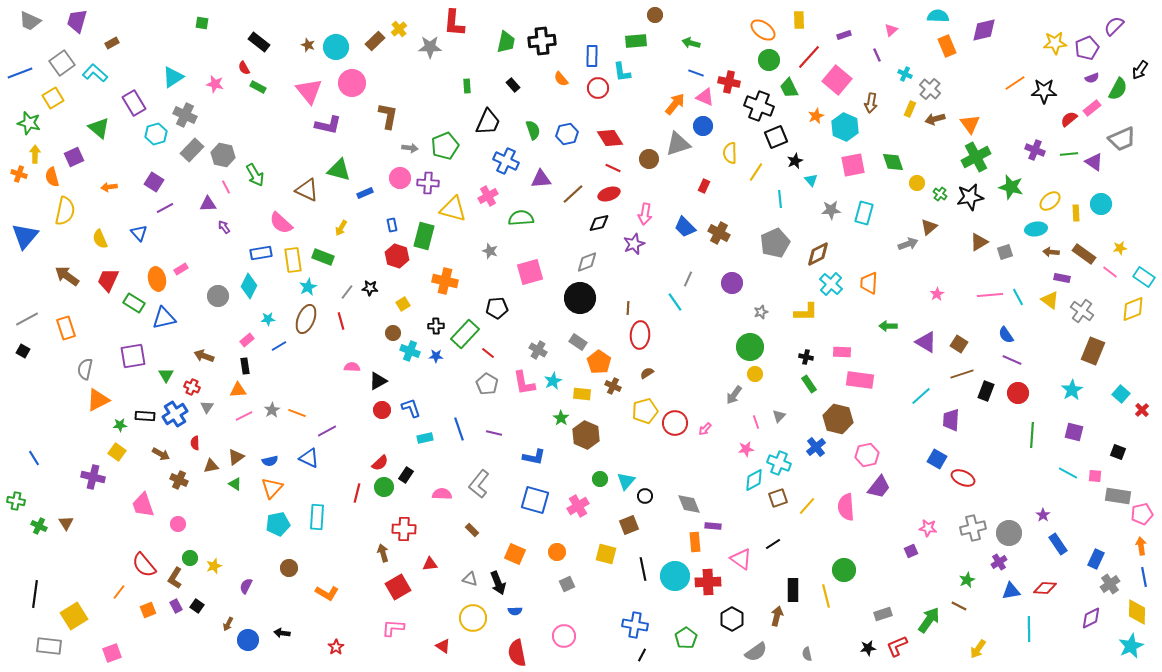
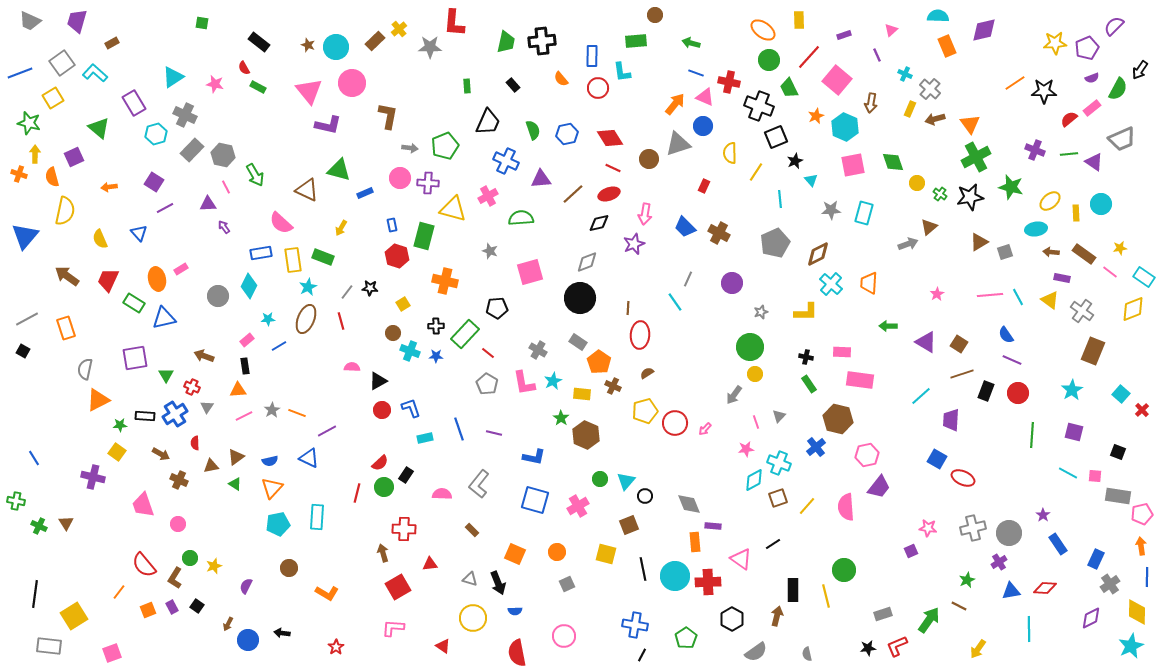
purple square at (133, 356): moved 2 px right, 2 px down
blue line at (1144, 577): moved 3 px right; rotated 12 degrees clockwise
purple rectangle at (176, 606): moved 4 px left, 1 px down
